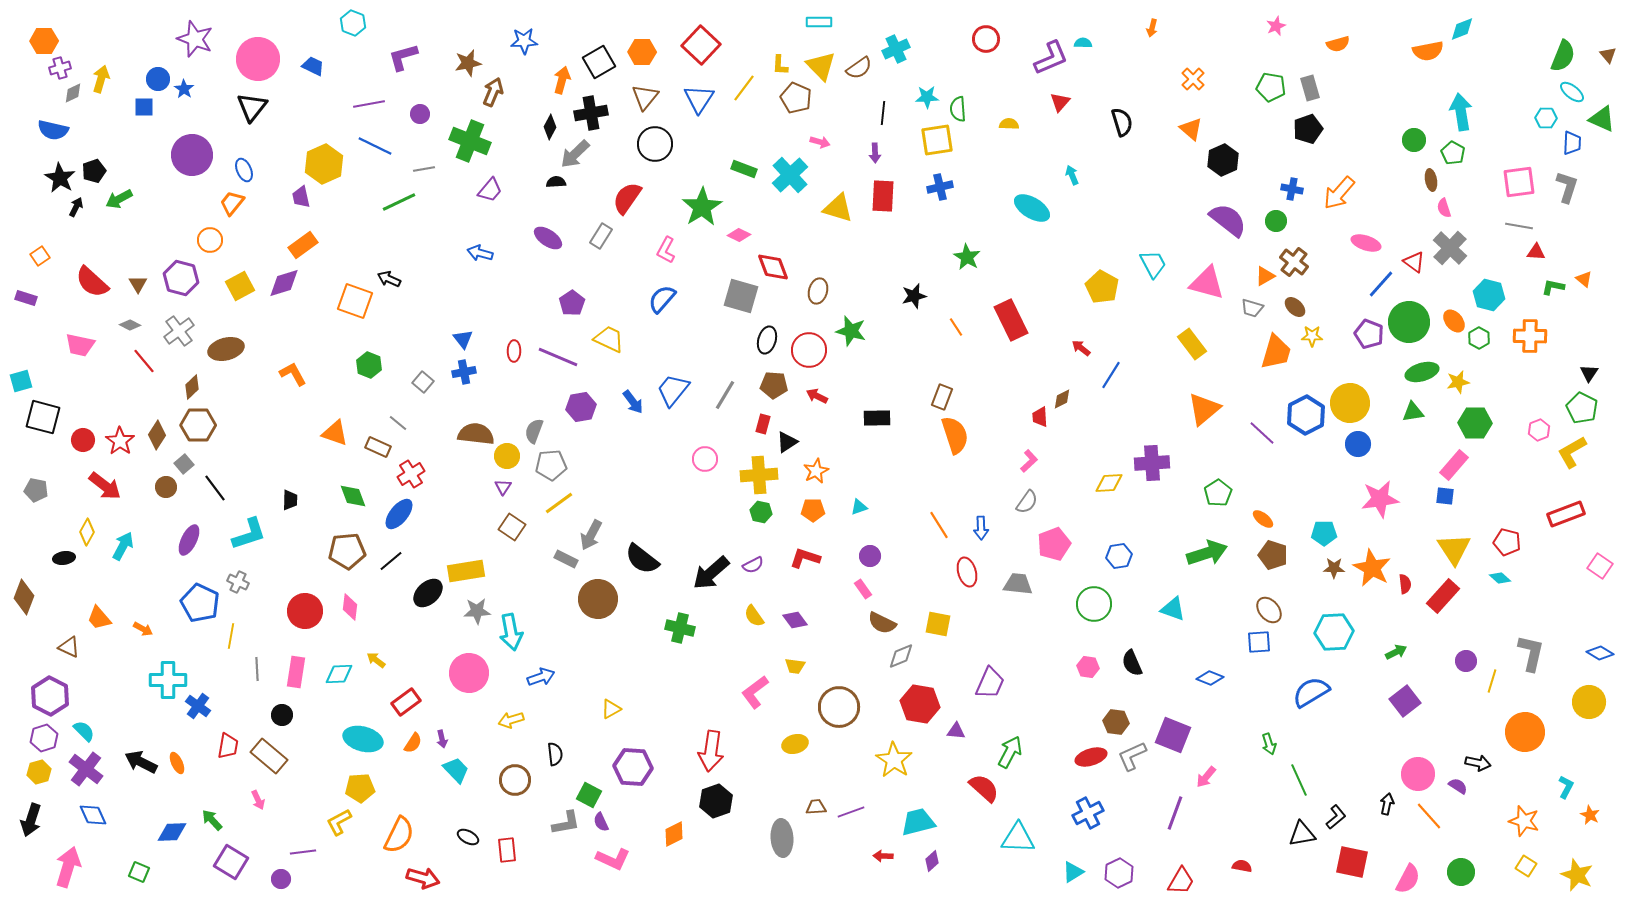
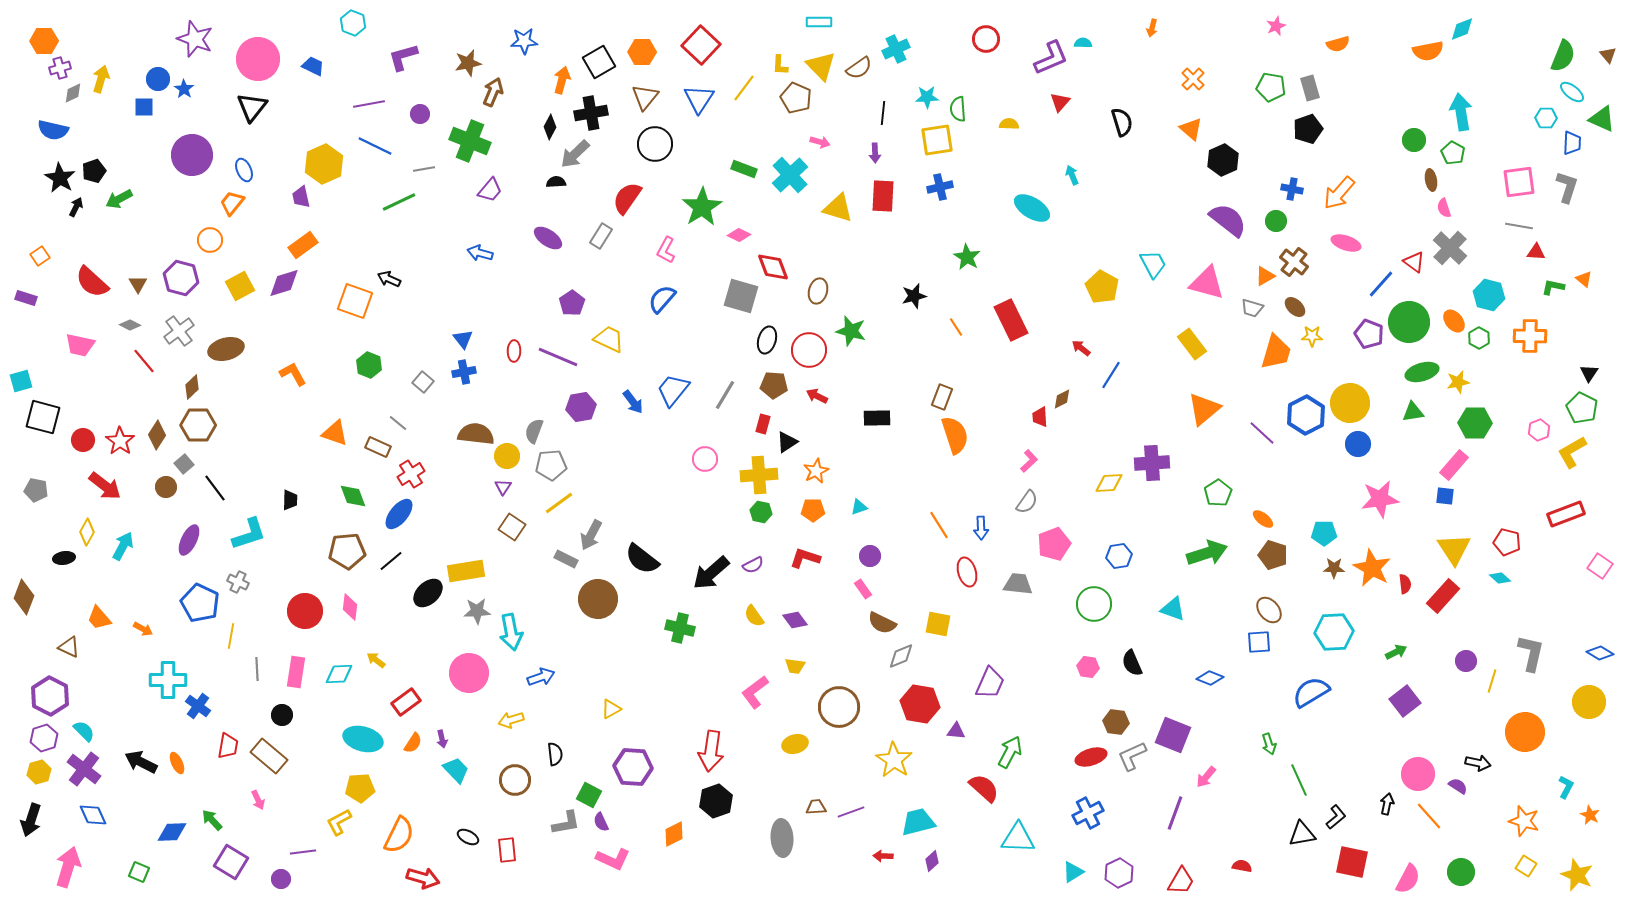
pink ellipse at (1366, 243): moved 20 px left
purple cross at (86, 769): moved 2 px left
